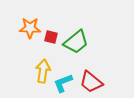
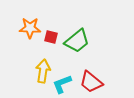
green trapezoid: moved 1 px right, 1 px up
cyan L-shape: moved 1 px left, 1 px down
